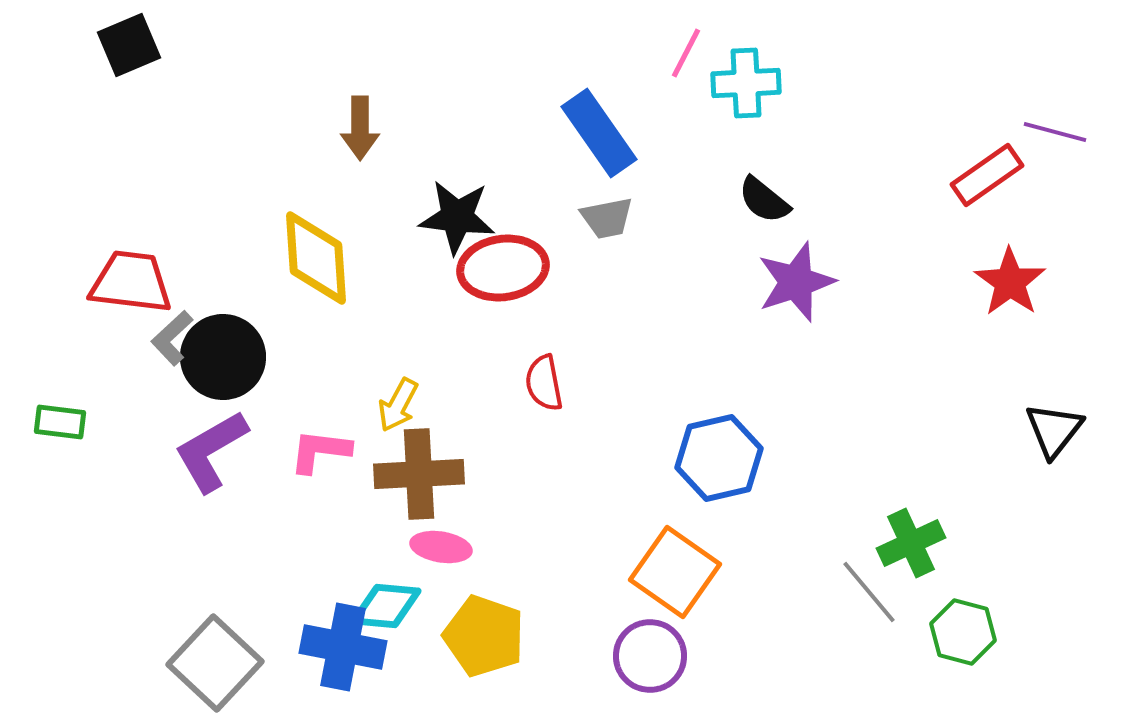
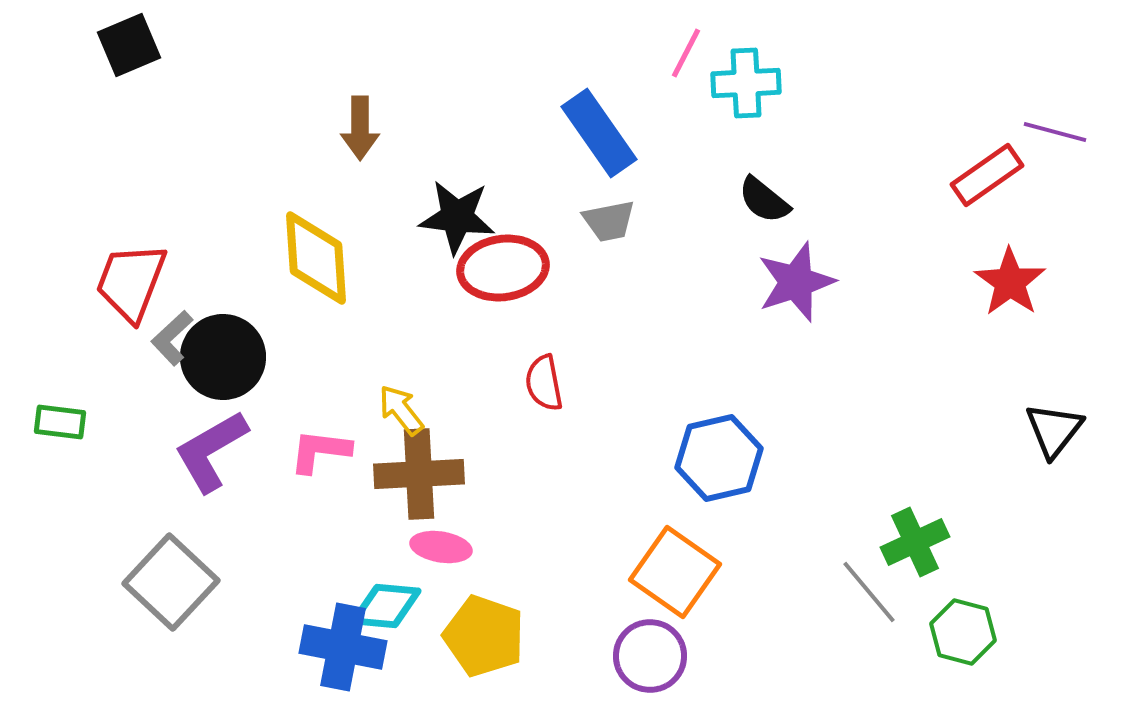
gray trapezoid: moved 2 px right, 3 px down
red trapezoid: rotated 76 degrees counterclockwise
yellow arrow: moved 3 px right, 5 px down; rotated 114 degrees clockwise
green cross: moved 4 px right, 1 px up
gray square: moved 44 px left, 81 px up
